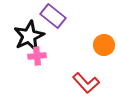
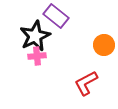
purple rectangle: moved 3 px right
black star: moved 6 px right
red L-shape: rotated 104 degrees clockwise
